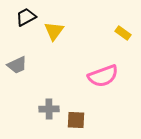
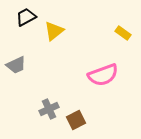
yellow triangle: rotated 15 degrees clockwise
gray trapezoid: moved 1 px left
pink semicircle: moved 1 px up
gray cross: rotated 24 degrees counterclockwise
brown square: rotated 30 degrees counterclockwise
